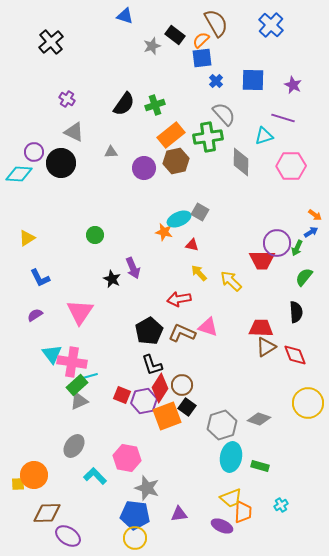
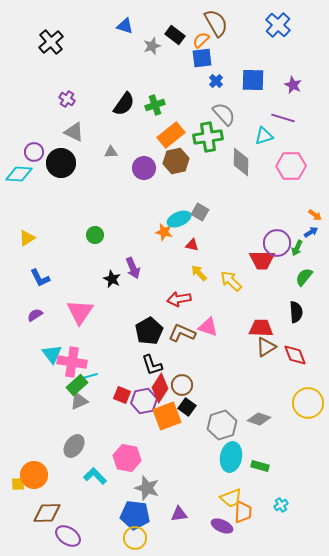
blue triangle at (125, 16): moved 10 px down
blue cross at (271, 25): moved 7 px right
